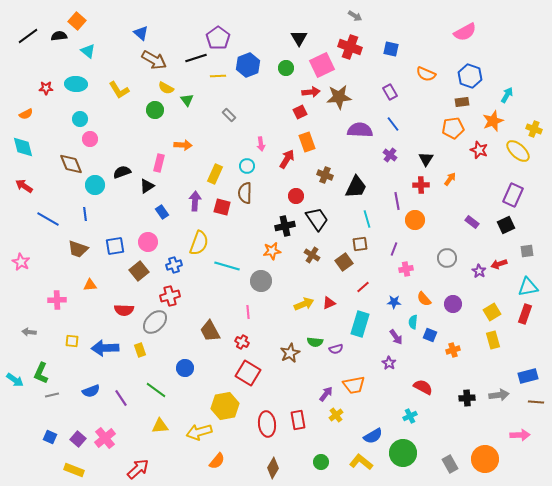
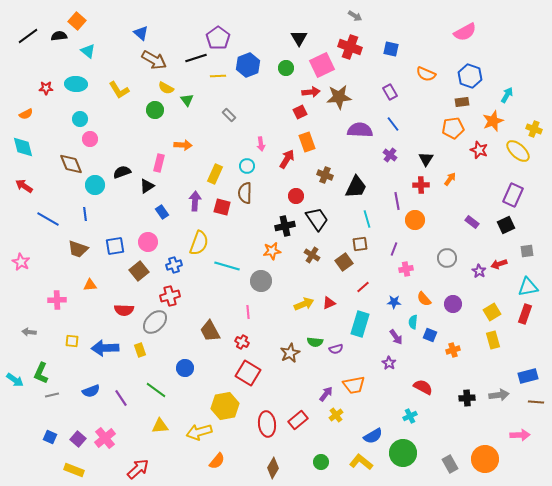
red rectangle at (298, 420): rotated 60 degrees clockwise
